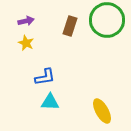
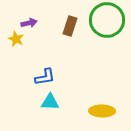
purple arrow: moved 3 px right, 2 px down
yellow star: moved 10 px left, 4 px up
yellow ellipse: rotated 60 degrees counterclockwise
